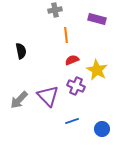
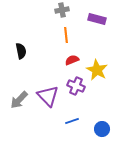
gray cross: moved 7 px right
